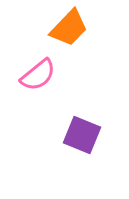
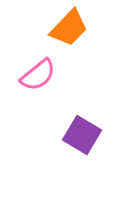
purple square: rotated 9 degrees clockwise
